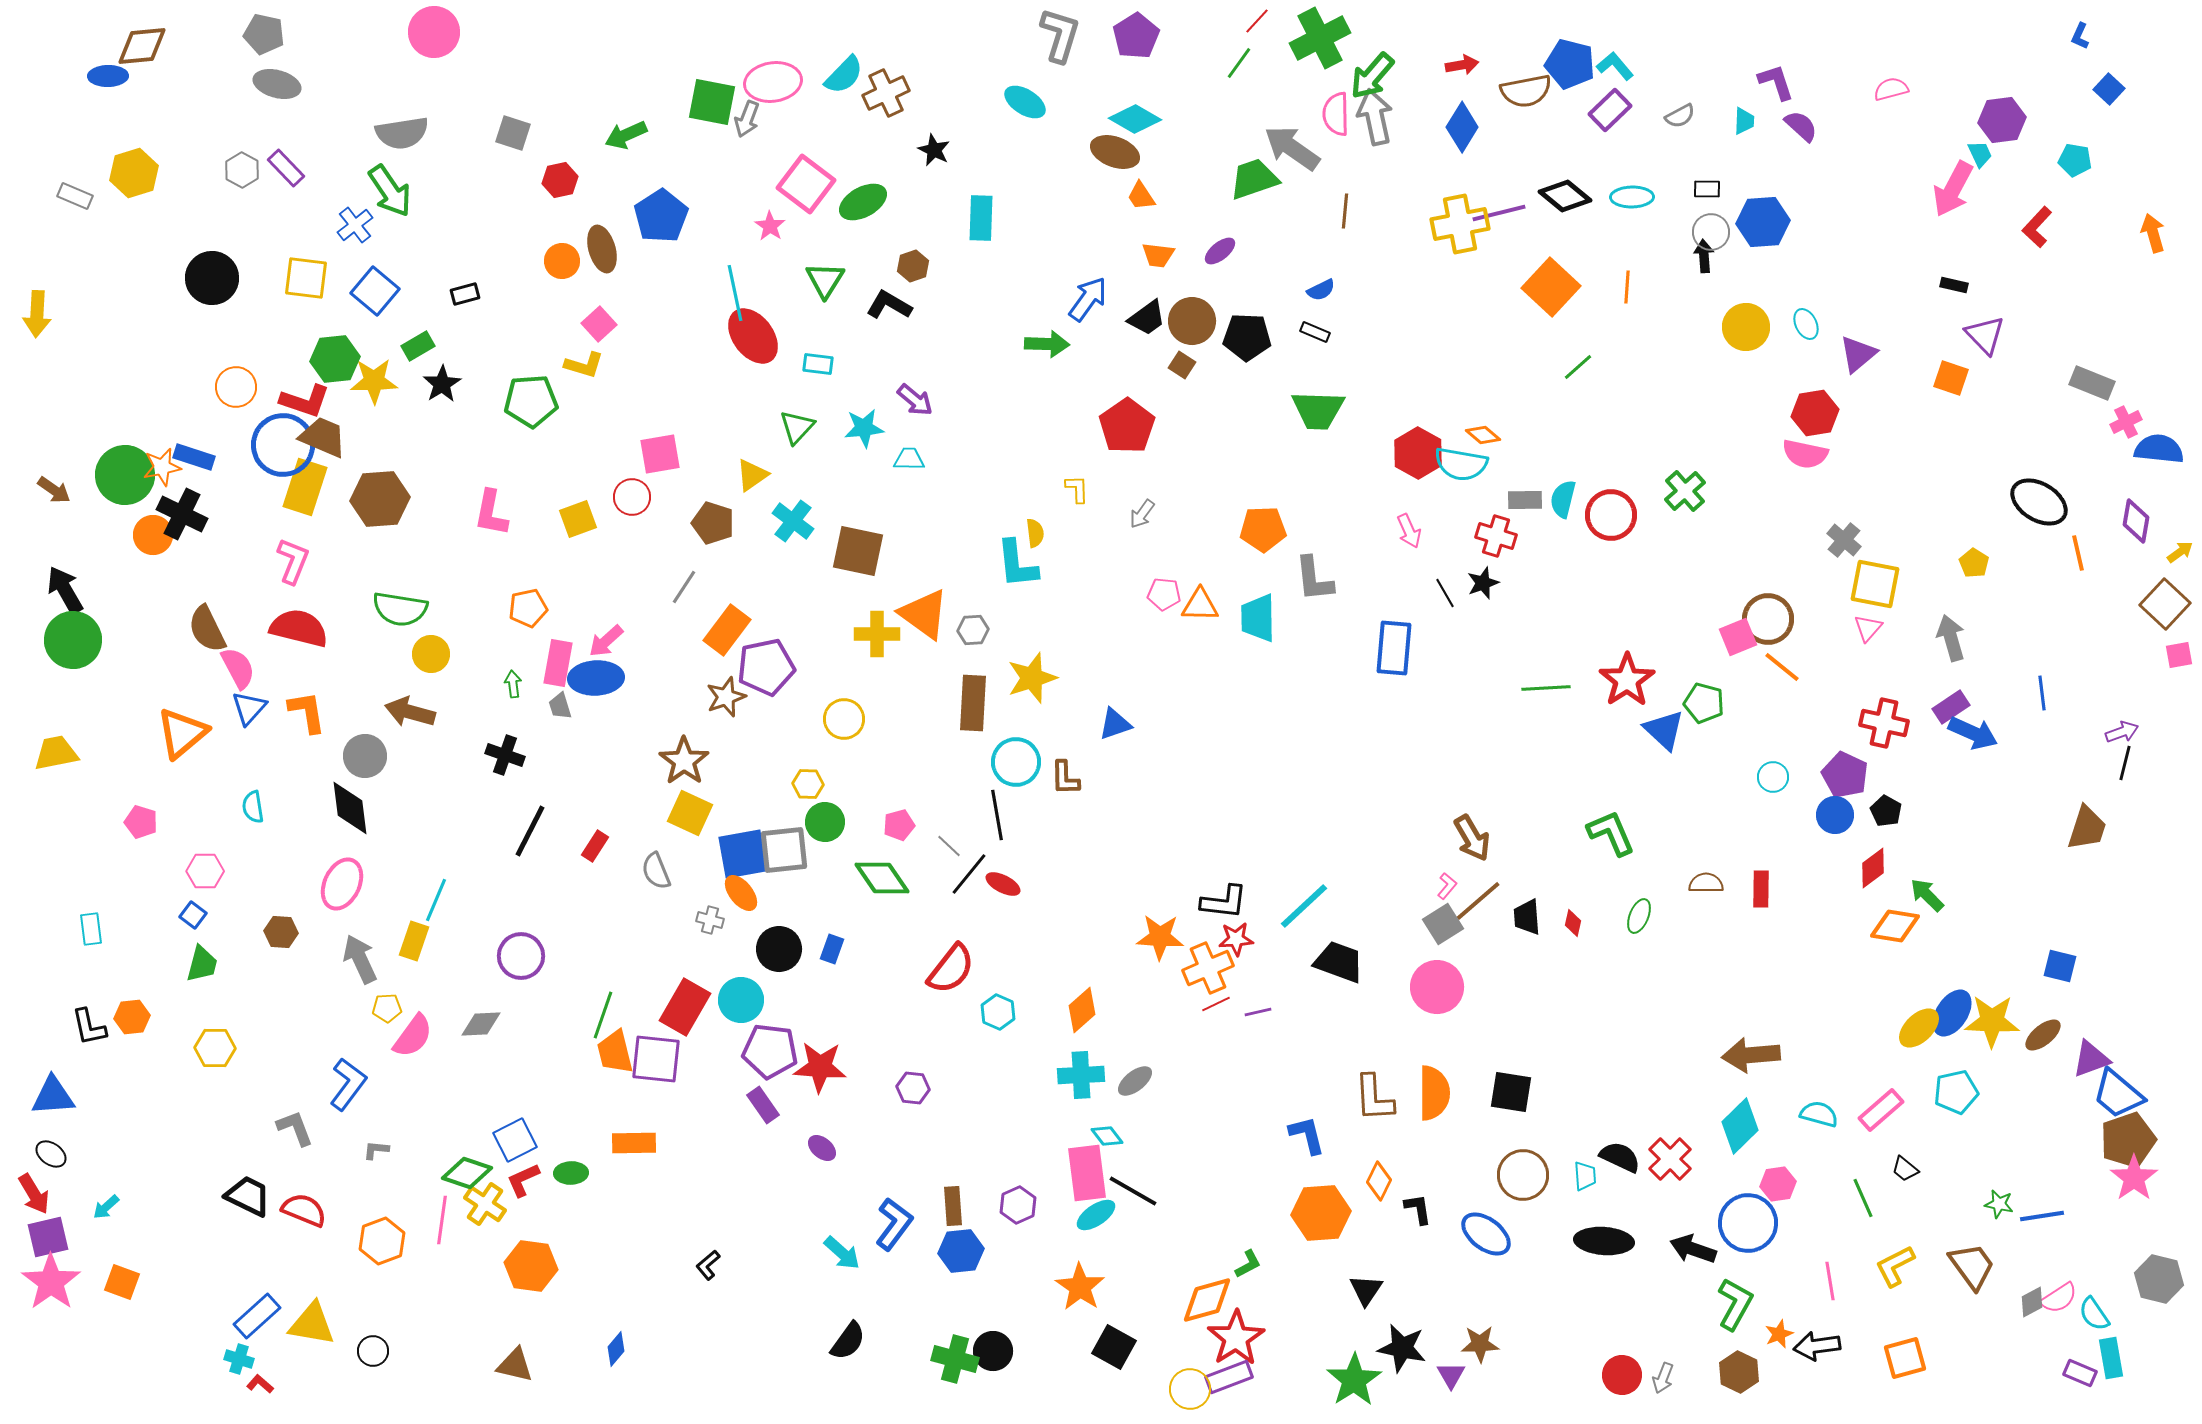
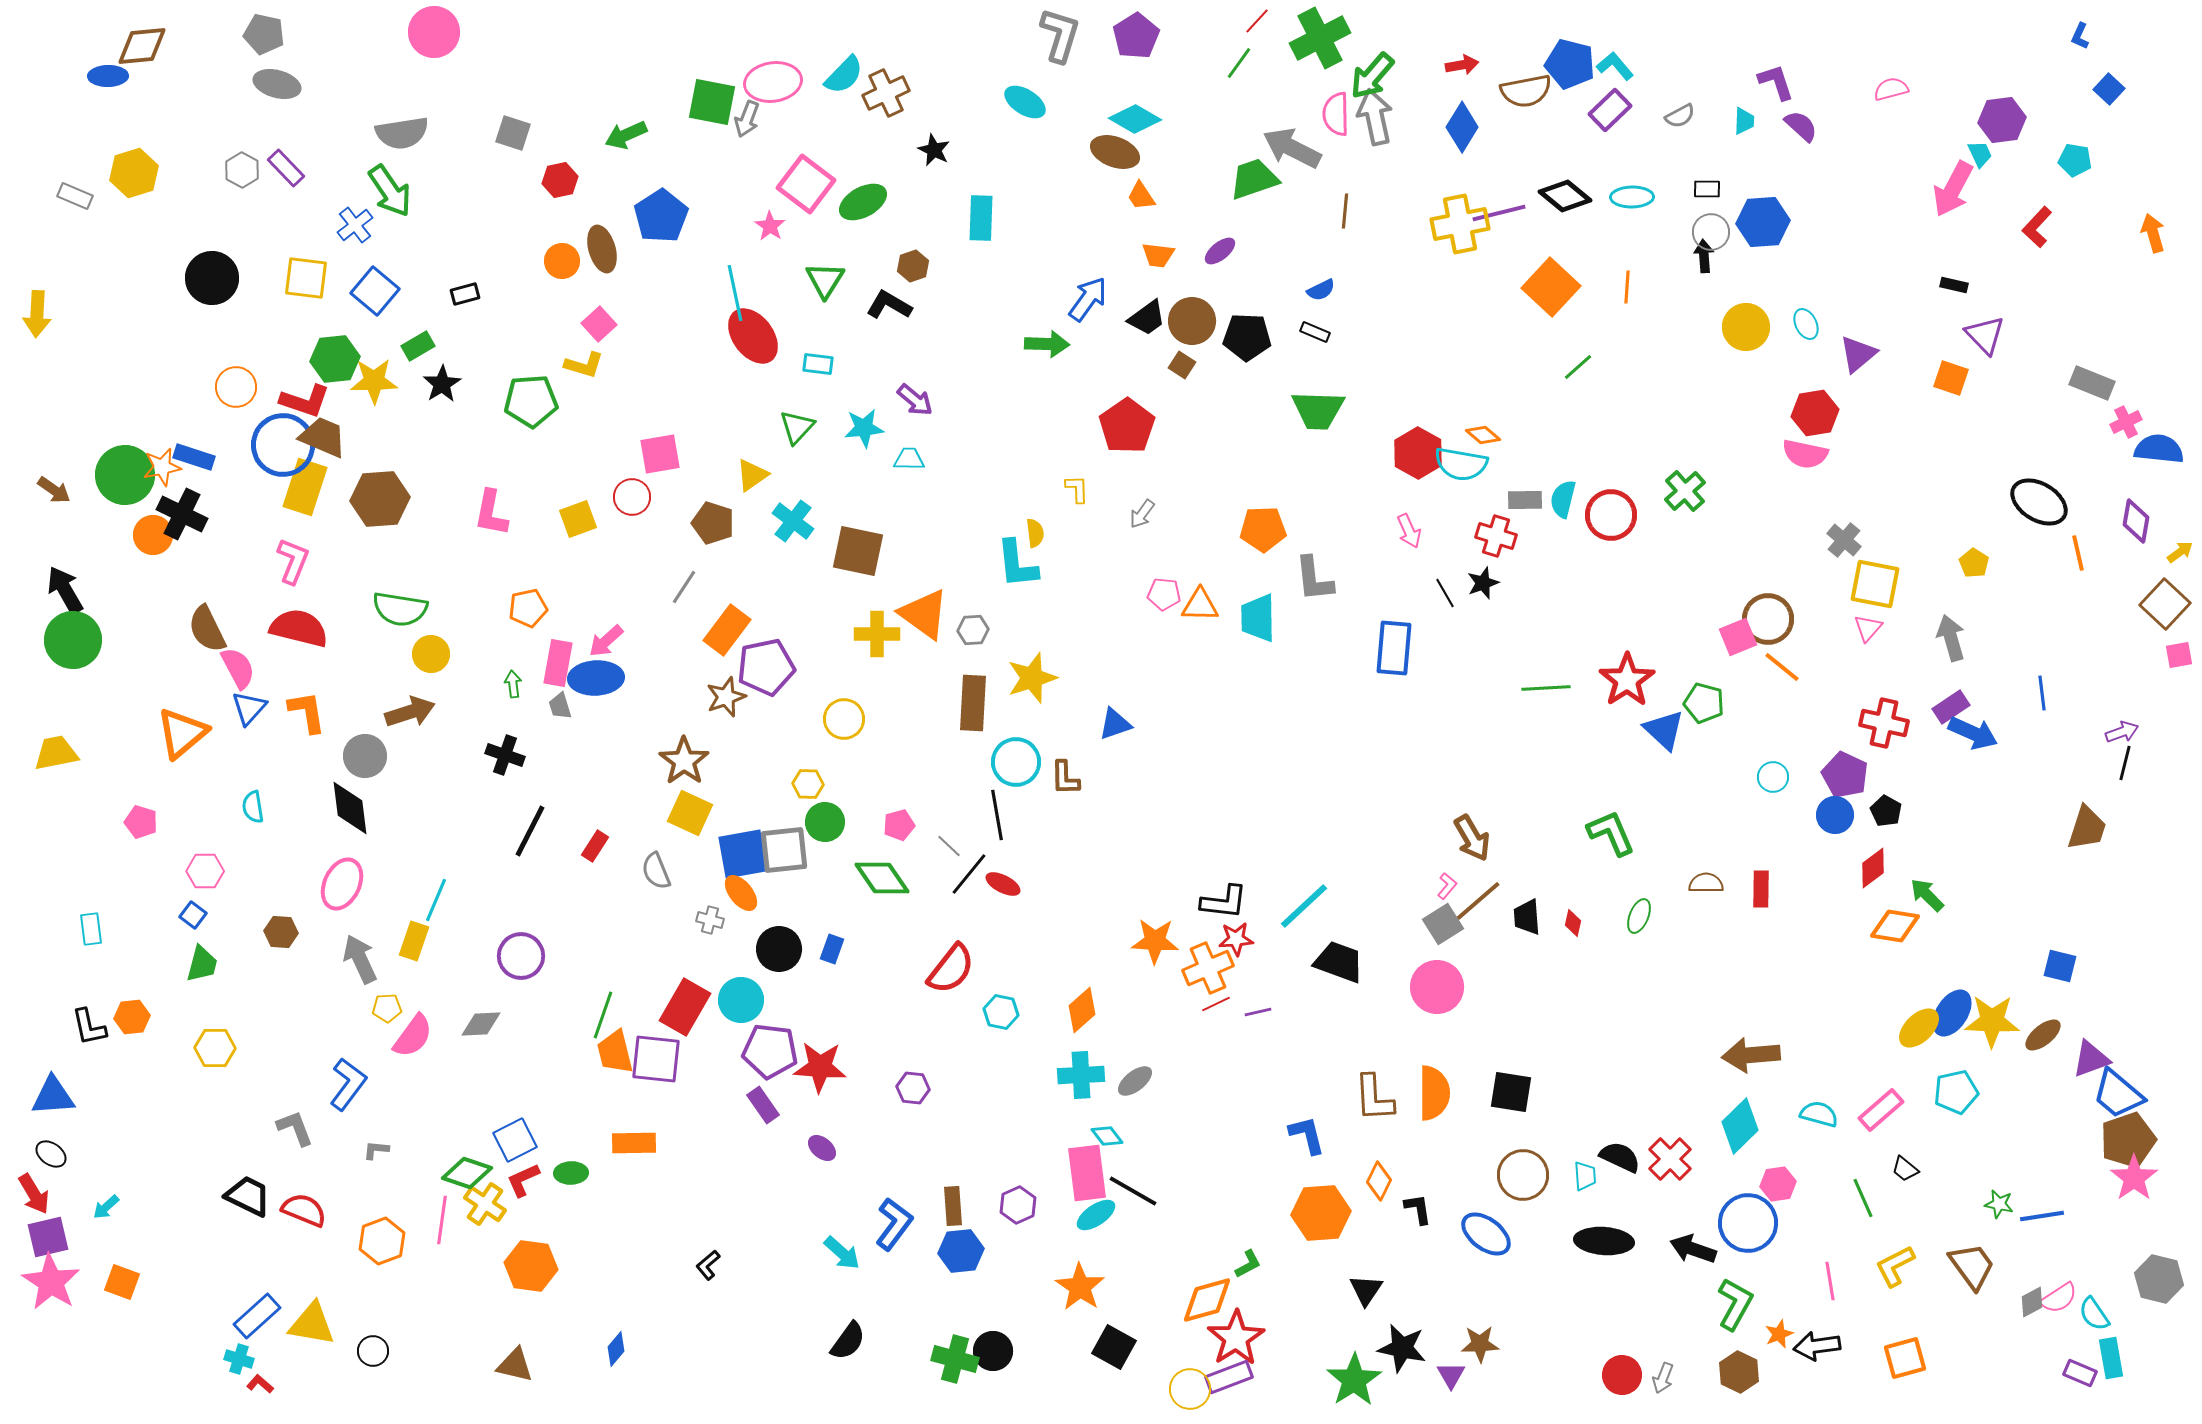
gray arrow at (1292, 148): rotated 8 degrees counterclockwise
brown arrow at (410, 712): rotated 147 degrees clockwise
orange star at (1160, 937): moved 5 px left, 4 px down
cyan hexagon at (998, 1012): moved 3 px right; rotated 12 degrees counterclockwise
pink star at (51, 1282): rotated 4 degrees counterclockwise
